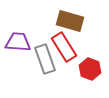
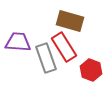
gray rectangle: moved 1 px right, 1 px up
red hexagon: moved 1 px right, 1 px down
